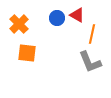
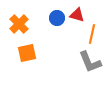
red triangle: rotated 14 degrees counterclockwise
orange square: rotated 18 degrees counterclockwise
